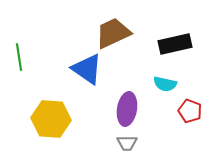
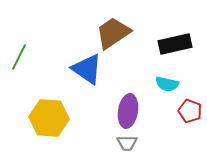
brown trapezoid: rotated 9 degrees counterclockwise
green line: rotated 36 degrees clockwise
cyan semicircle: moved 2 px right
purple ellipse: moved 1 px right, 2 px down
yellow hexagon: moved 2 px left, 1 px up
